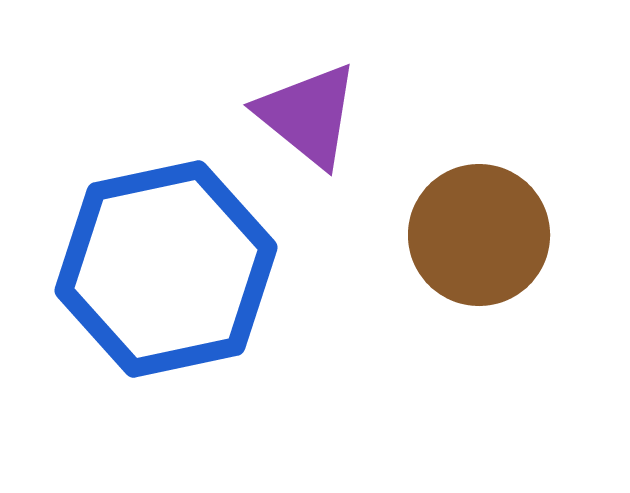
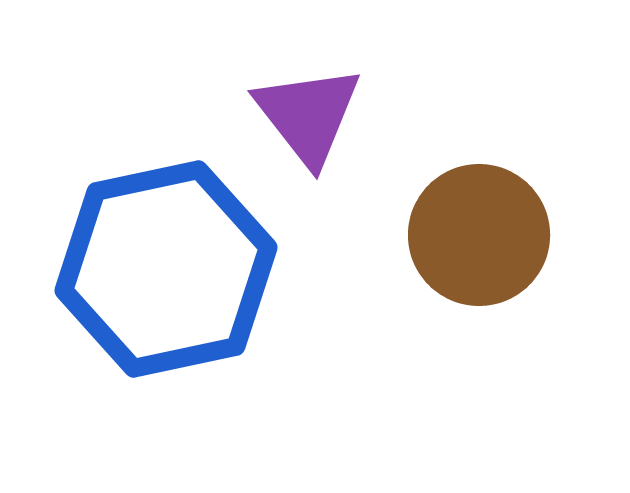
purple triangle: rotated 13 degrees clockwise
